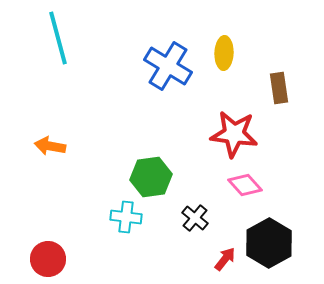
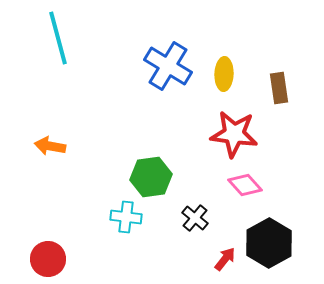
yellow ellipse: moved 21 px down
